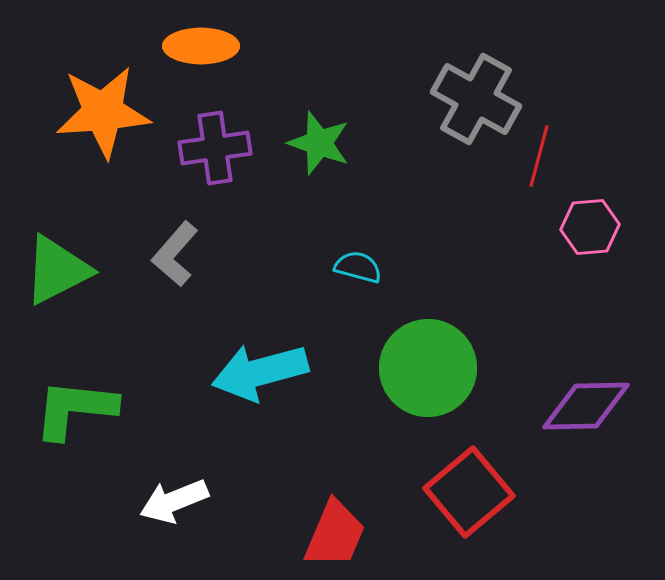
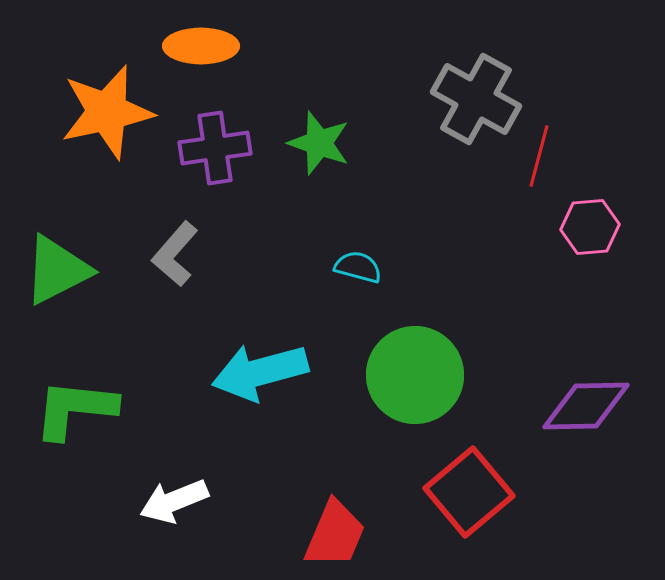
orange star: moved 4 px right; rotated 8 degrees counterclockwise
green circle: moved 13 px left, 7 px down
